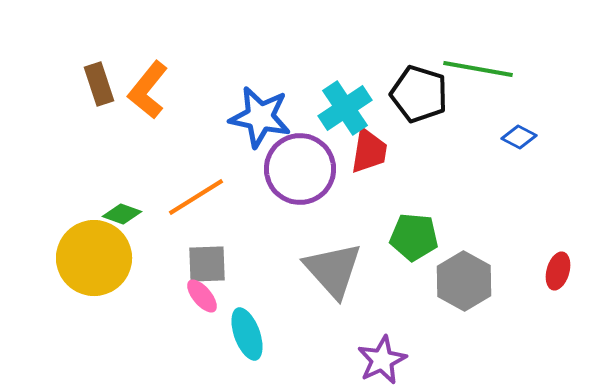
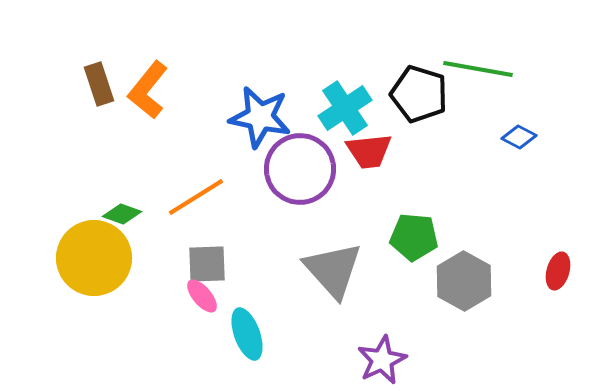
red trapezoid: rotated 75 degrees clockwise
